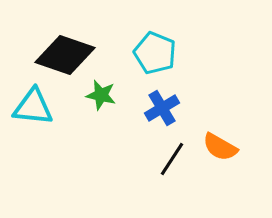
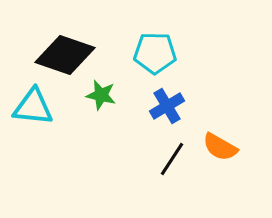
cyan pentagon: rotated 21 degrees counterclockwise
blue cross: moved 5 px right, 2 px up
